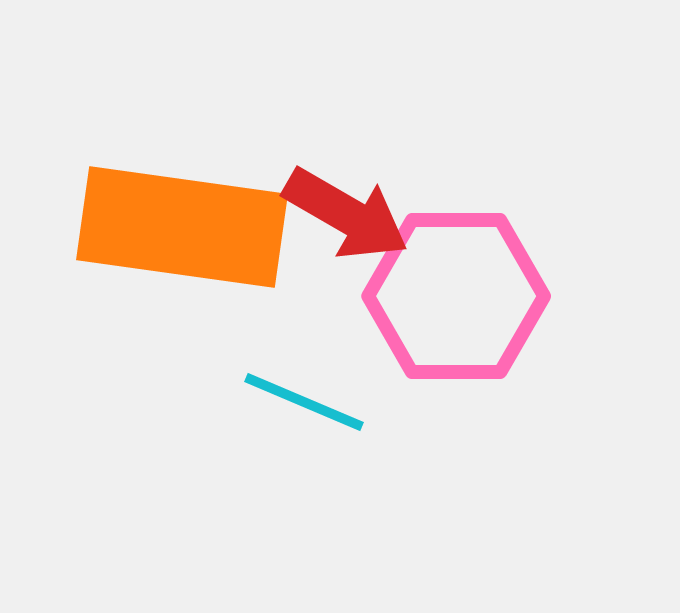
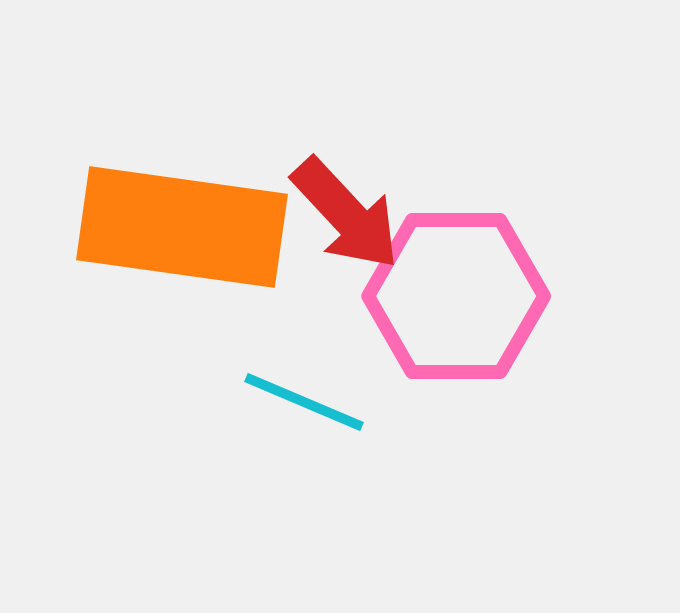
red arrow: rotated 17 degrees clockwise
